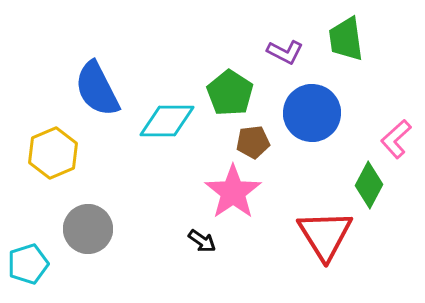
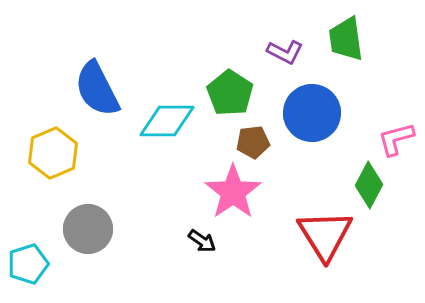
pink L-shape: rotated 27 degrees clockwise
